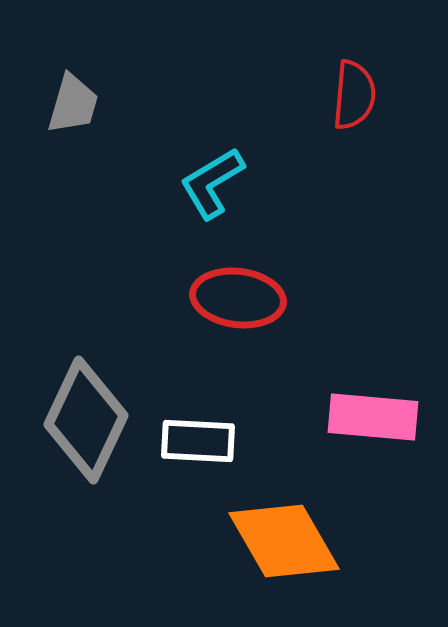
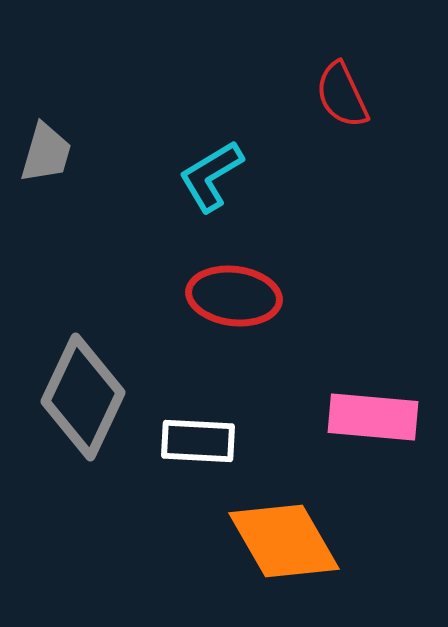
red semicircle: moved 12 px left; rotated 150 degrees clockwise
gray trapezoid: moved 27 px left, 49 px down
cyan L-shape: moved 1 px left, 7 px up
red ellipse: moved 4 px left, 2 px up
gray diamond: moved 3 px left, 23 px up
